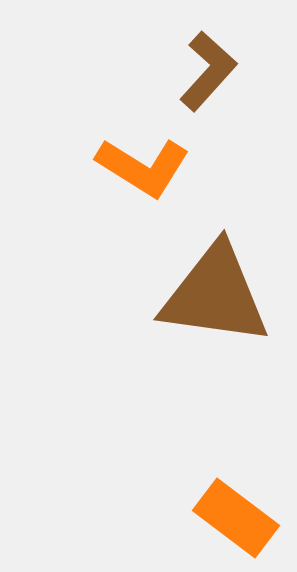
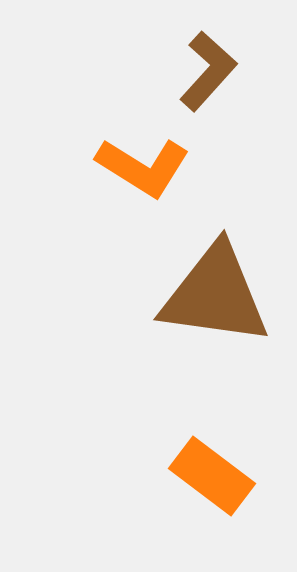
orange rectangle: moved 24 px left, 42 px up
